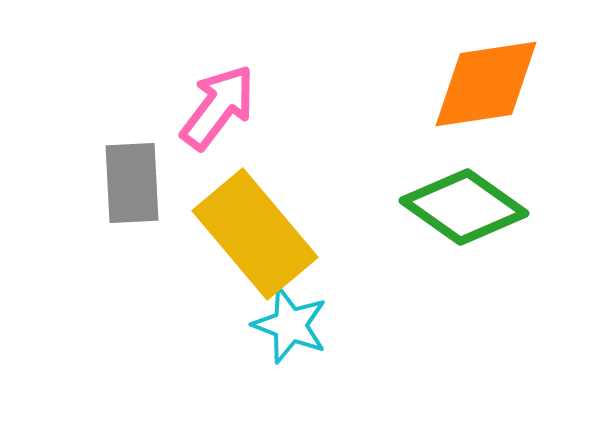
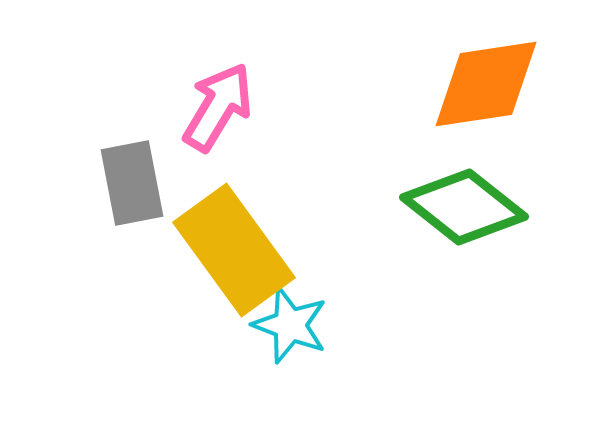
pink arrow: rotated 6 degrees counterclockwise
gray rectangle: rotated 8 degrees counterclockwise
green diamond: rotated 3 degrees clockwise
yellow rectangle: moved 21 px left, 16 px down; rotated 4 degrees clockwise
